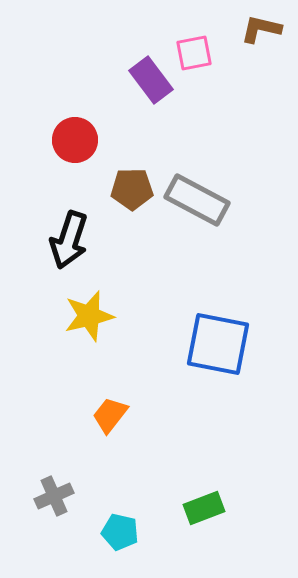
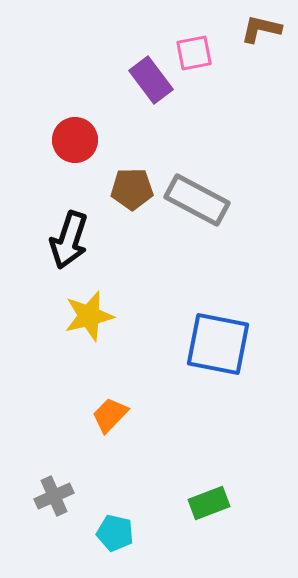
orange trapezoid: rotated 6 degrees clockwise
green rectangle: moved 5 px right, 5 px up
cyan pentagon: moved 5 px left, 1 px down
